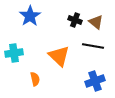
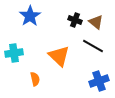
black line: rotated 20 degrees clockwise
blue cross: moved 4 px right
